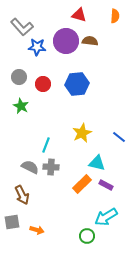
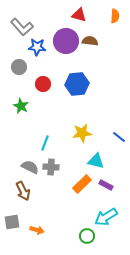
gray circle: moved 10 px up
yellow star: rotated 18 degrees clockwise
cyan line: moved 1 px left, 2 px up
cyan triangle: moved 1 px left, 2 px up
brown arrow: moved 1 px right, 4 px up
